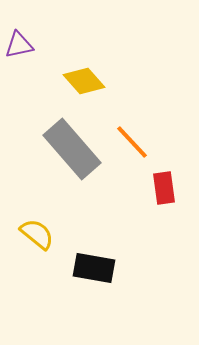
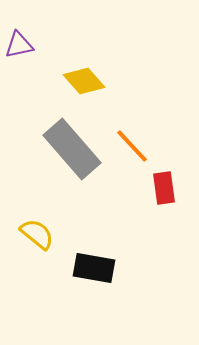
orange line: moved 4 px down
